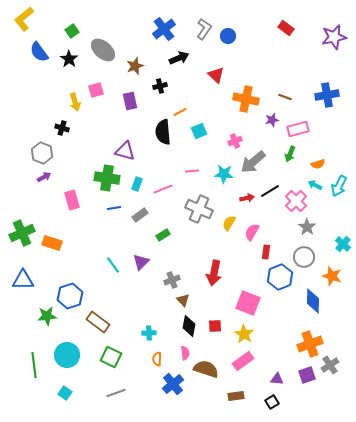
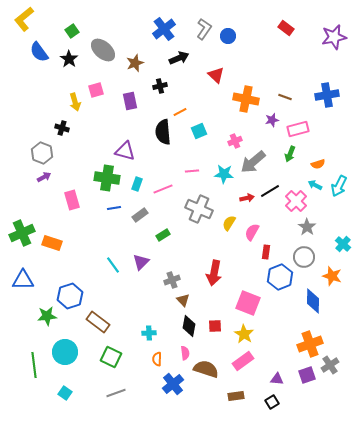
brown star at (135, 66): moved 3 px up
cyan circle at (67, 355): moved 2 px left, 3 px up
